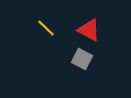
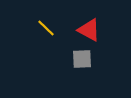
gray square: rotated 30 degrees counterclockwise
